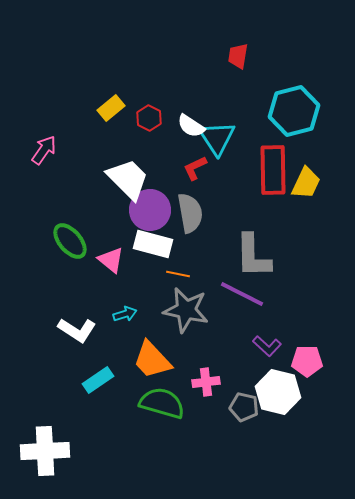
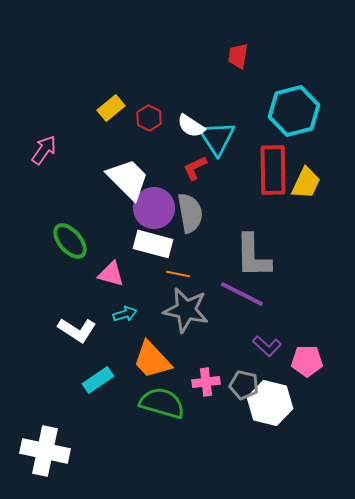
purple circle: moved 4 px right, 2 px up
pink triangle: moved 14 px down; rotated 24 degrees counterclockwise
white hexagon: moved 8 px left, 11 px down
gray pentagon: moved 22 px up
white cross: rotated 15 degrees clockwise
